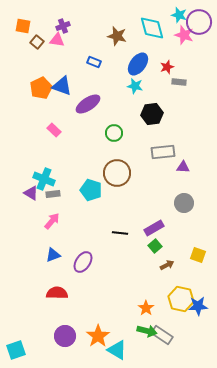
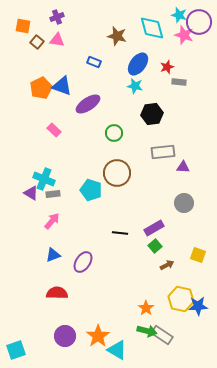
purple cross at (63, 26): moved 6 px left, 9 px up
